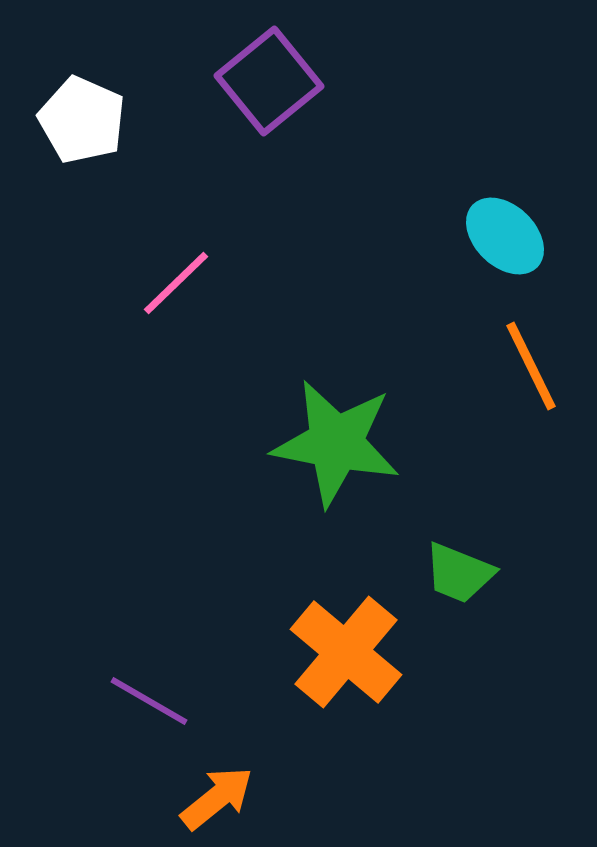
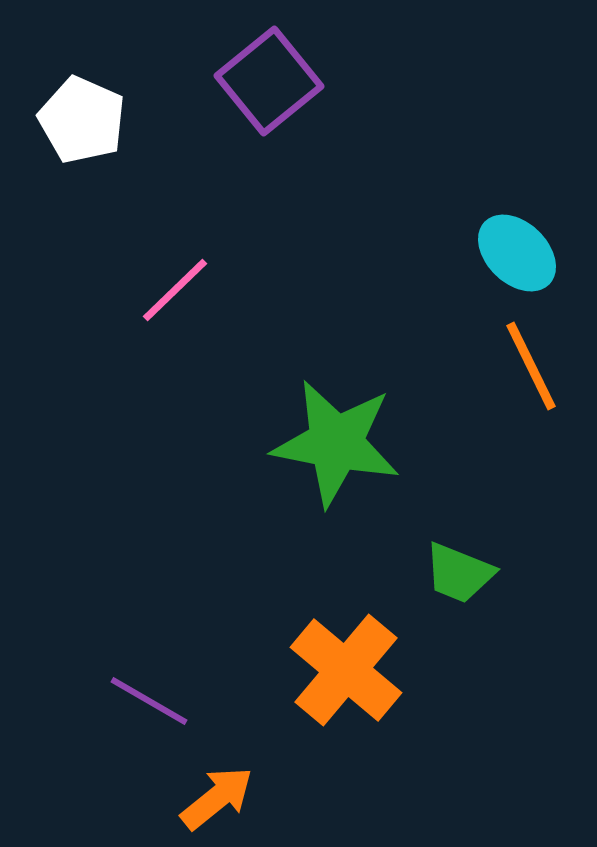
cyan ellipse: moved 12 px right, 17 px down
pink line: moved 1 px left, 7 px down
orange cross: moved 18 px down
